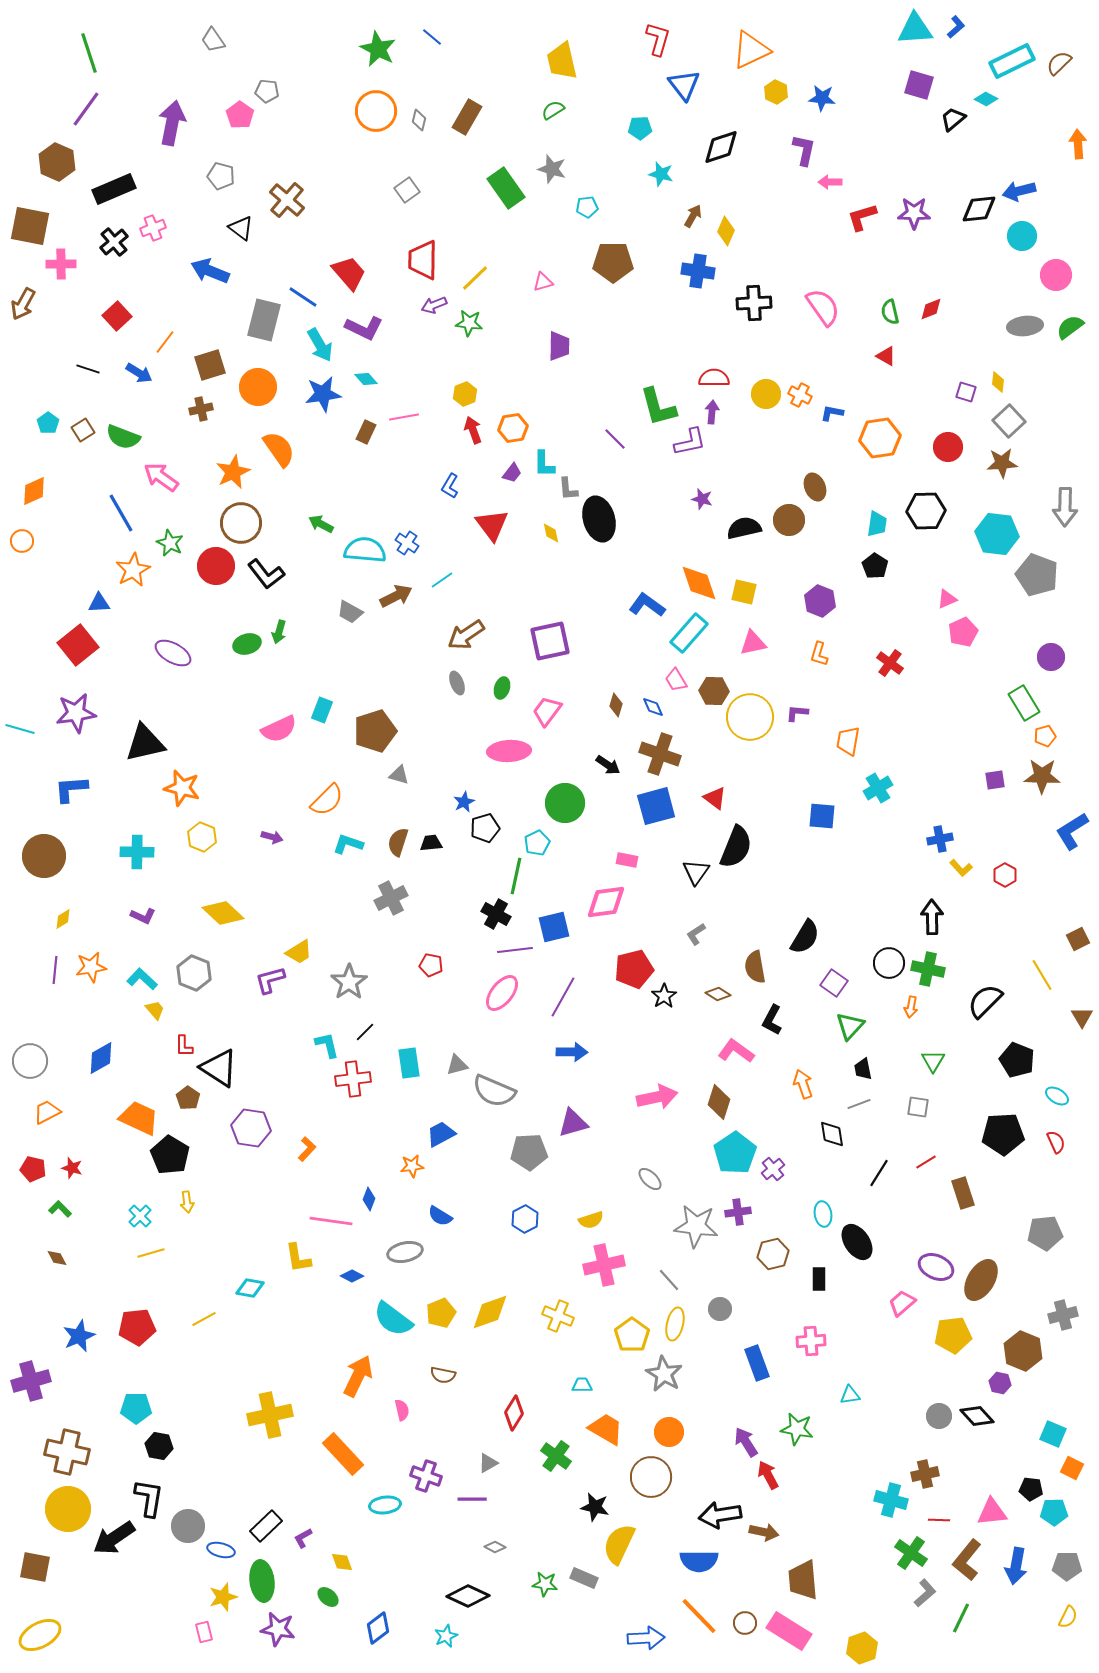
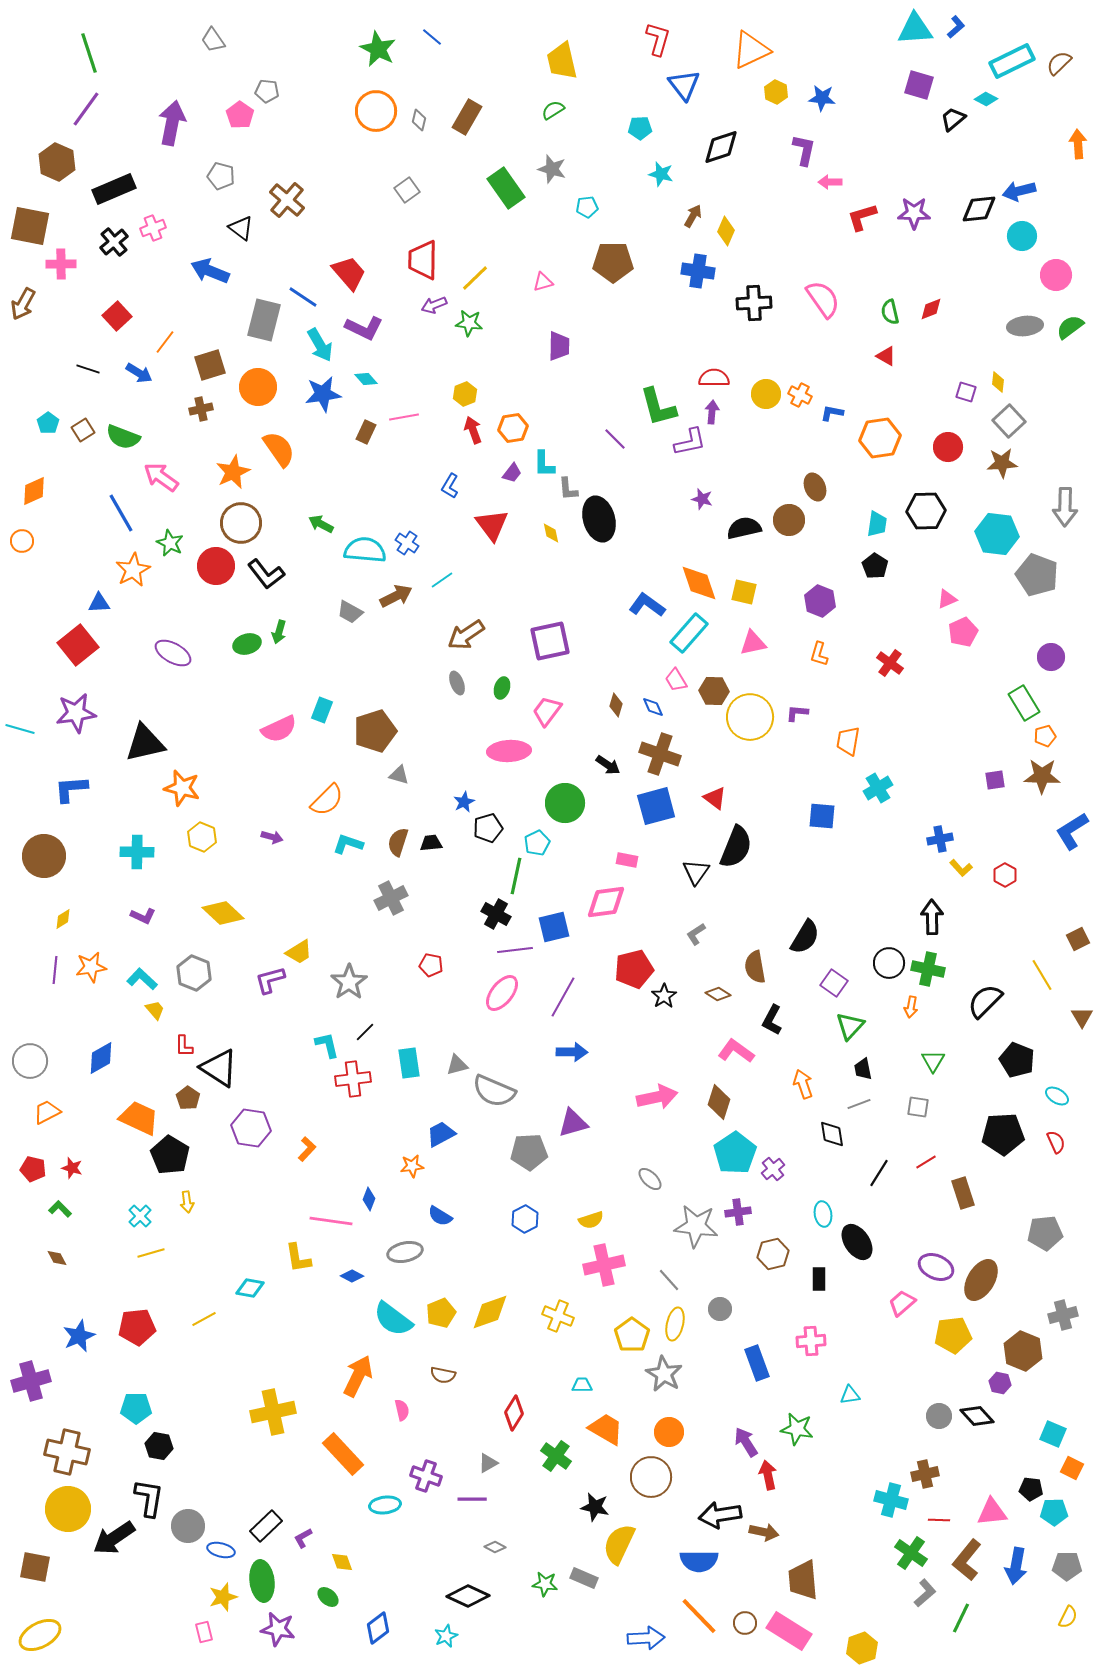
pink semicircle at (823, 307): moved 8 px up
black pentagon at (485, 828): moved 3 px right
yellow cross at (270, 1415): moved 3 px right, 3 px up
red arrow at (768, 1475): rotated 16 degrees clockwise
